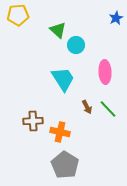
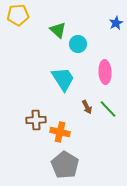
blue star: moved 5 px down
cyan circle: moved 2 px right, 1 px up
brown cross: moved 3 px right, 1 px up
